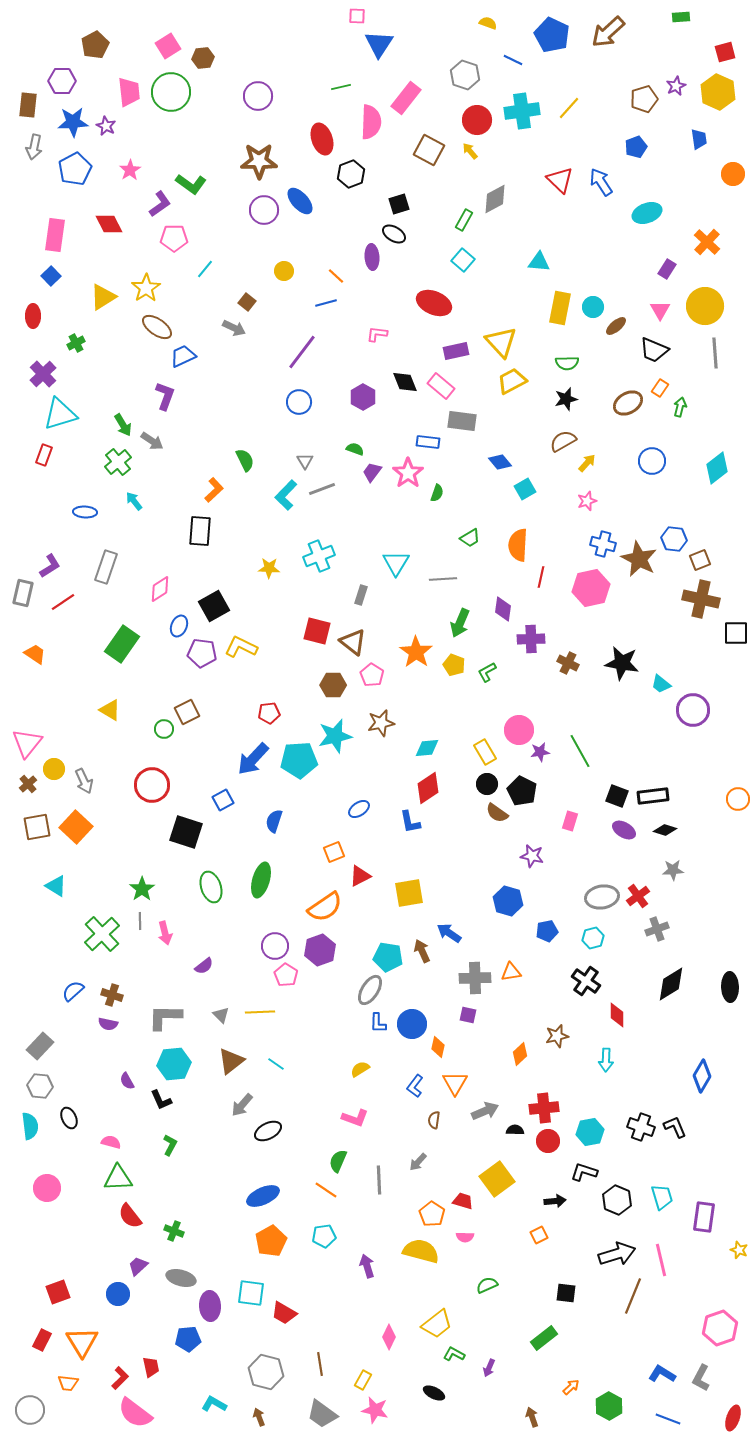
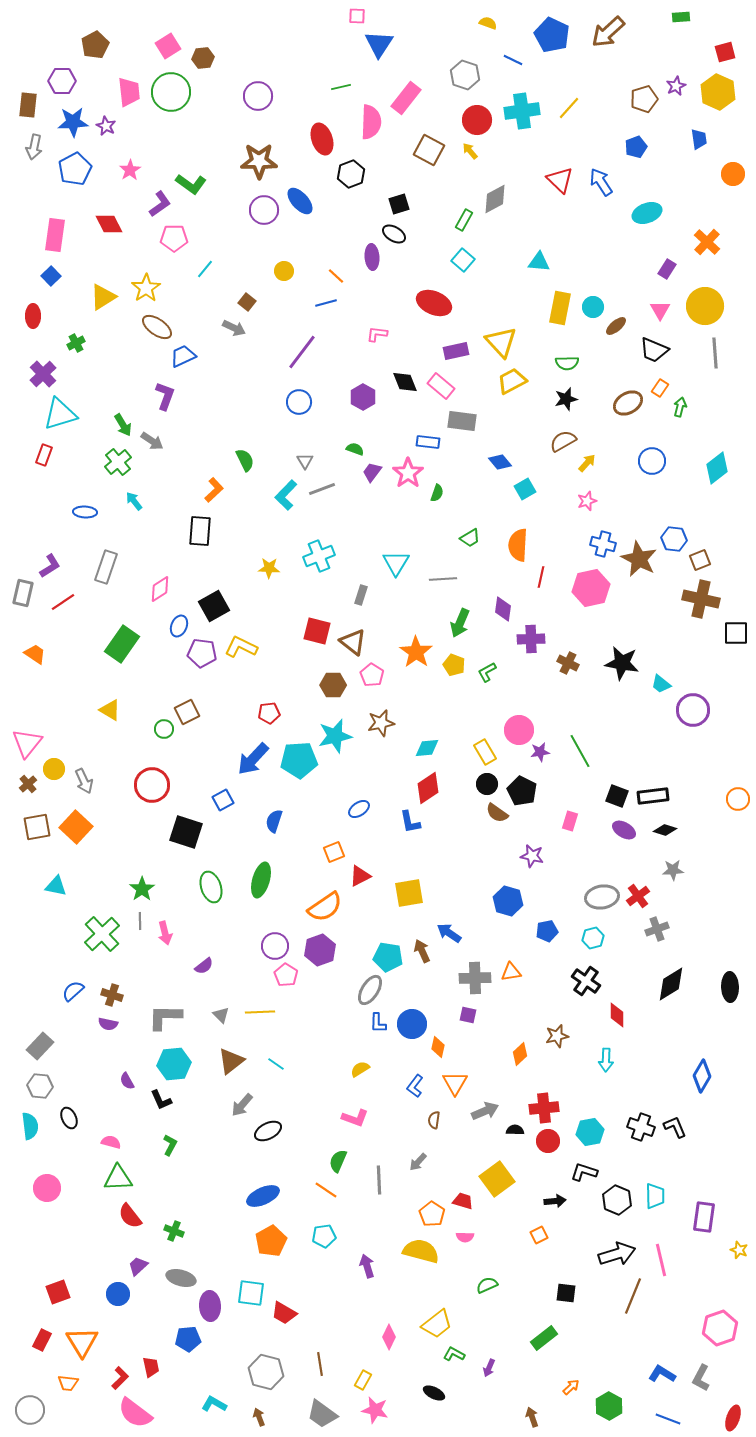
cyan triangle at (56, 886): rotated 20 degrees counterclockwise
cyan trapezoid at (662, 1197): moved 7 px left, 1 px up; rotated 16 degrees clockwise
